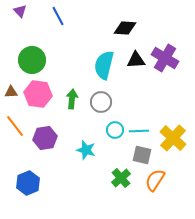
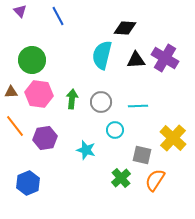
cyan semicircle: moved 2 px left, 10 px up
pink hexagon: moved 1 px right
cyan line: moved 1 px left, 25 px up
